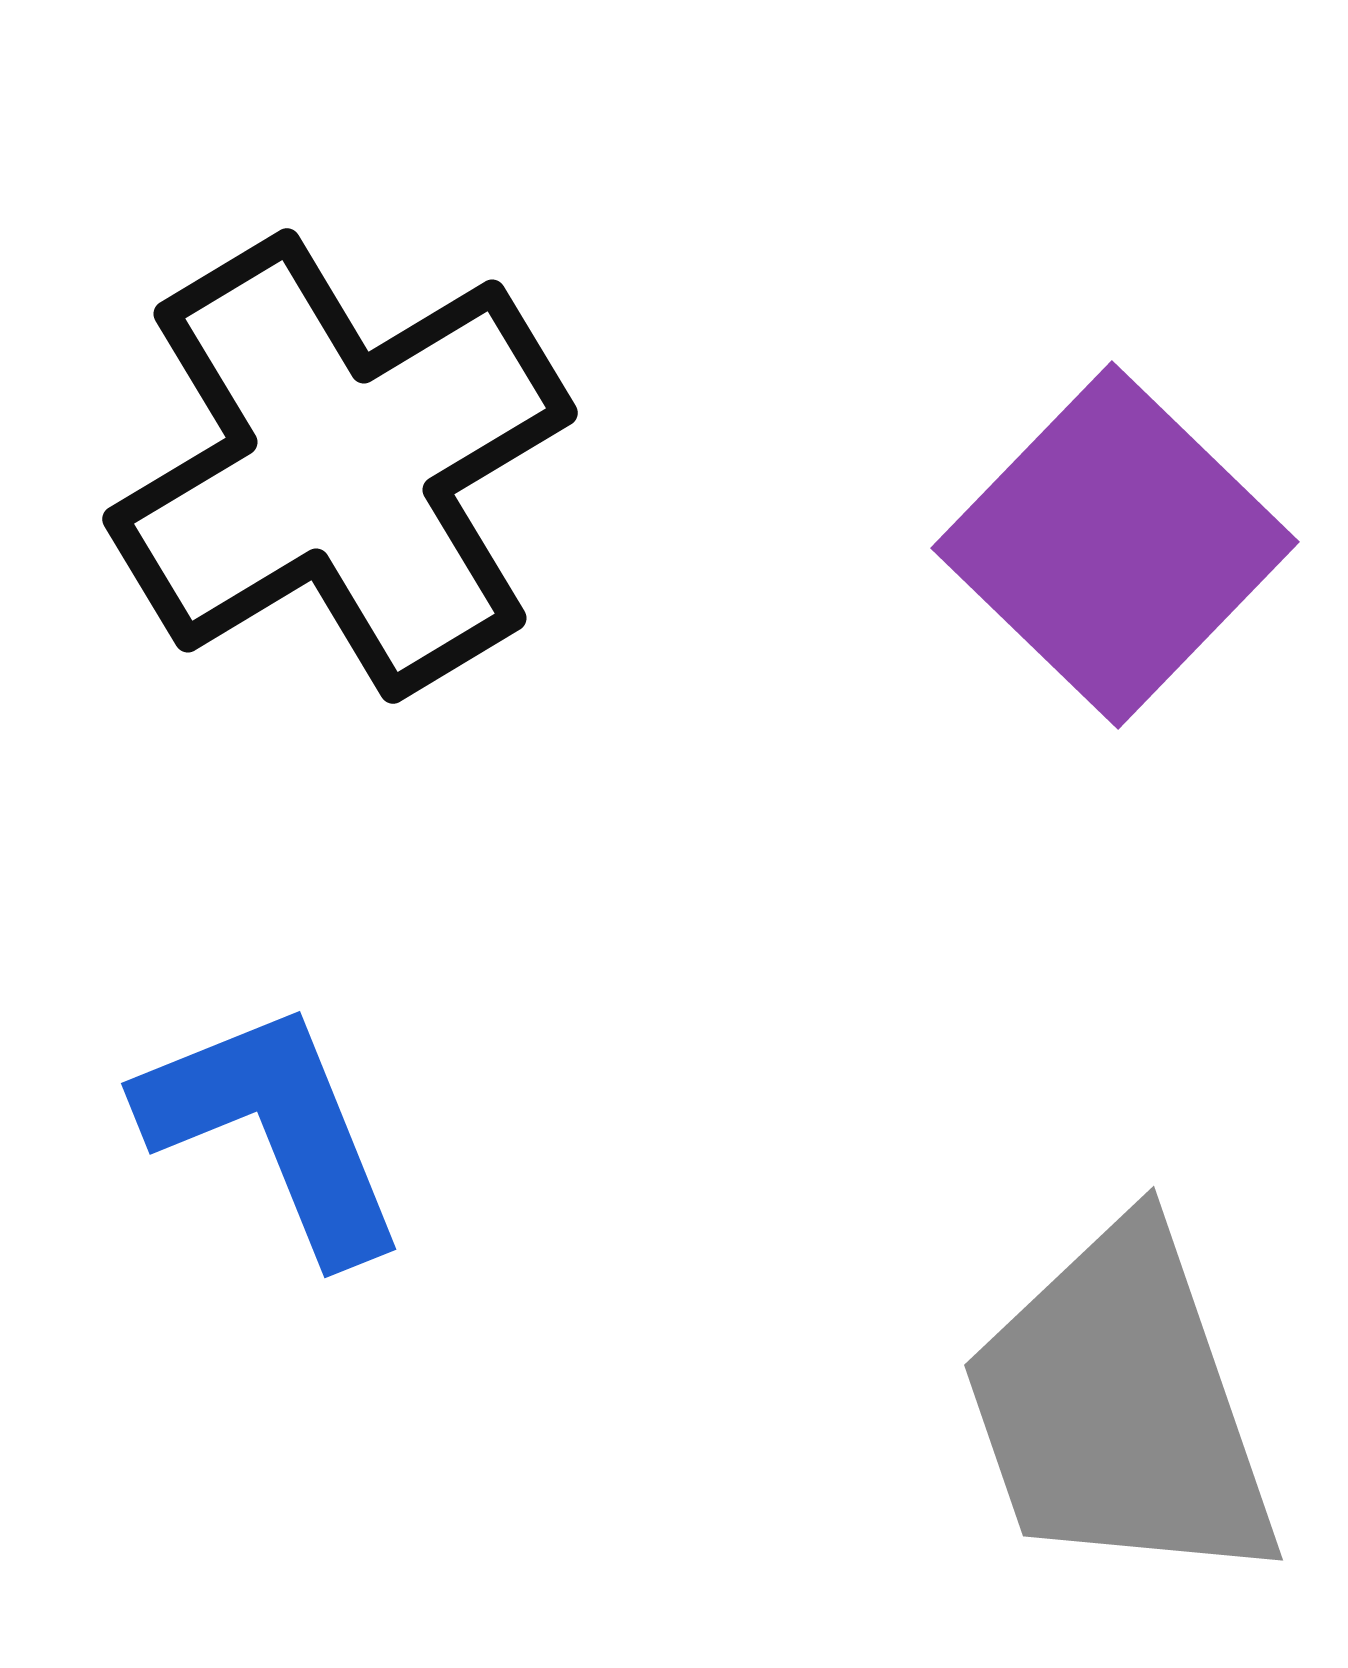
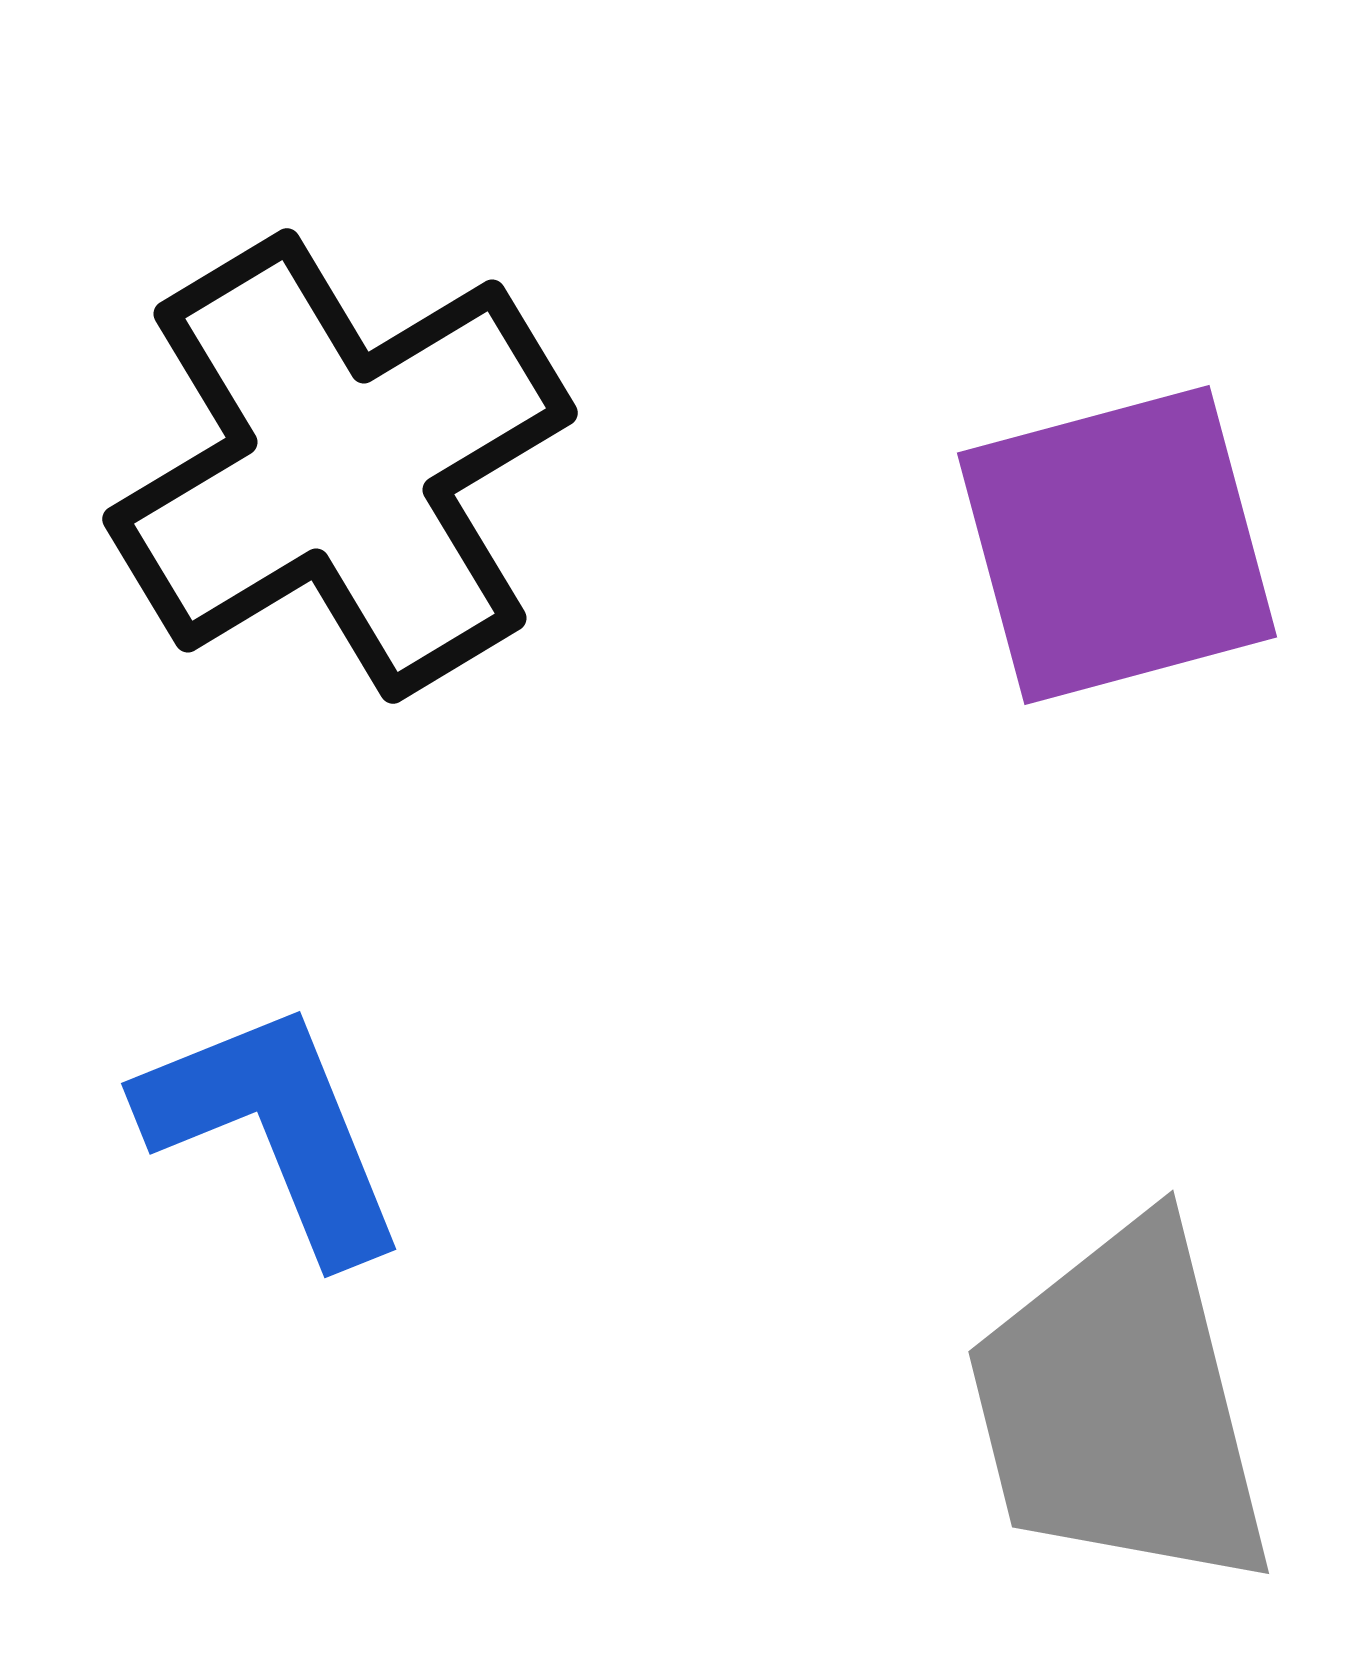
purple square: moved 2 px right; rotated 31 degrees clockwise
gray trapezoid: rotated 5 degrees clockwise
